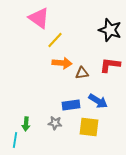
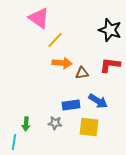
cyan line: moved 1 px left, 2 px down
